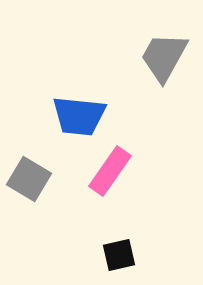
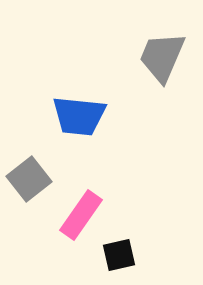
gray trapezoid: moved 2 px left; rotated 6 degrees counterclockwise
pink rectangle: moved 29 px left, 44 px down
gray square: rotated 21 degrees clockwise
